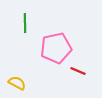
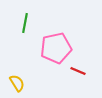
green line: rotated 12 degrees clockwise
yellow semicircle: rotated 30 degrees clockwise
